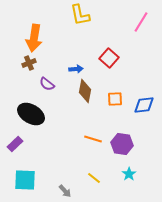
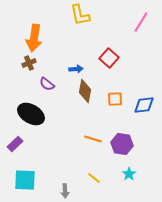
gray arrow: rotated 40 degrees clockwise
